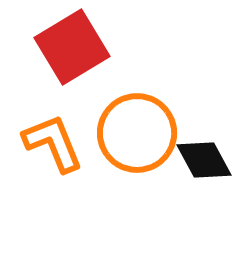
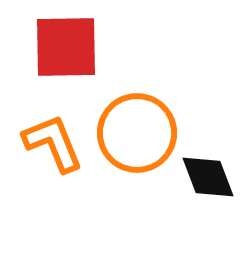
red square: moved 6 px left; rotated 30 degrees clockwise
black diamond: moved 4 px right, 17 px down; rotated 8 degrees clockwise
